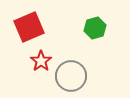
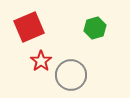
gray circle: moved 1 px up
